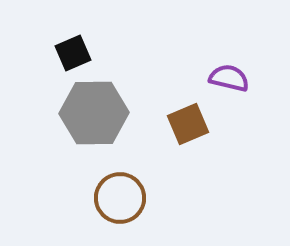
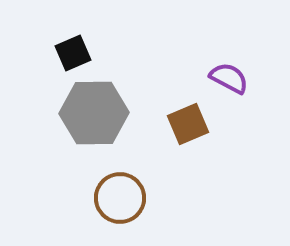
purple semicircle: rotated 15 degrees clockwise
